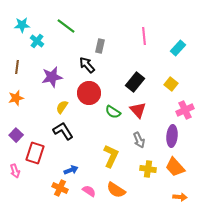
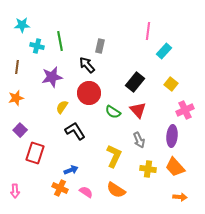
green line: moved 6 px left, 15 px down; rotated 42 degrees clockwise
pink line: moved 4 px right, 5 px up; rotated 12 degrees clockwise
cyan cross: moved 5 px down; rotated 24 degrees counterclockwise
cyan rectangle: moved 14 px left, 3 px down
black L-shape: moved 12 px right
purple square: moved 4 px right, 5 px up
yellow L-shape: moved 3 px right
pink arrow: moved 20 px down; rotated 16 degrees clockwise
pink semicircle: moved 3 px left, 1 px down
